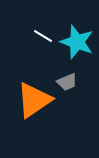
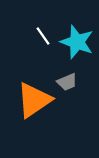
white line: rotated 24 degrees clockwise
